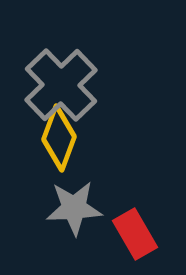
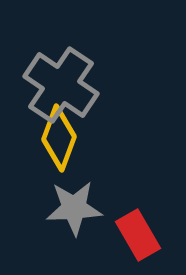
gray cross: rotated 12 degrees counterclockwise
red rectangle: moved 3 px right, 1 px down
